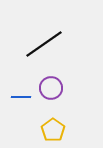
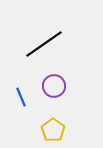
purple circle: moved 3 px right, 2 px up
blue line: rotated 66 degrees clockwise
